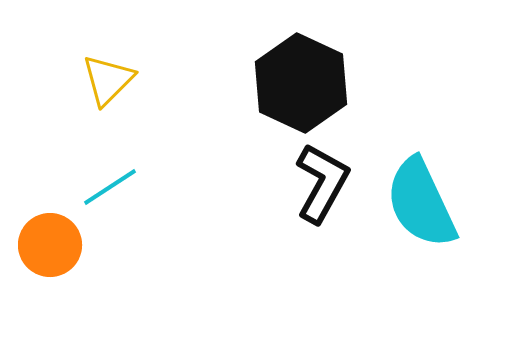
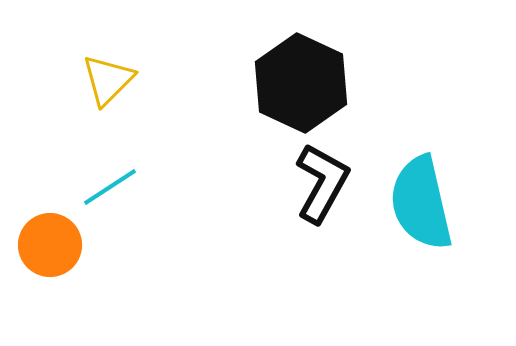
cyan semicircle: rotated 12 degrees clockwise
